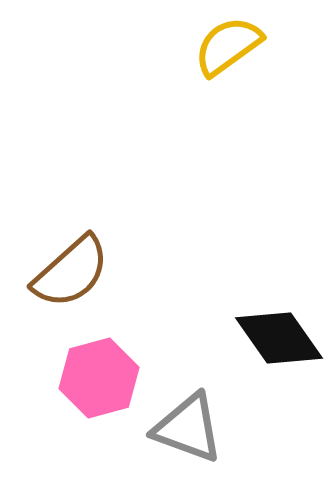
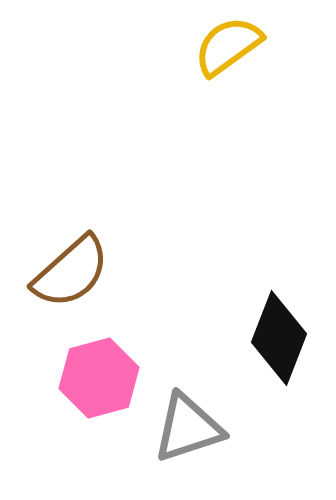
black diamond: rotated 56 degrees clockwise
gray triangle: rotated 38 degrees counterclockwise
